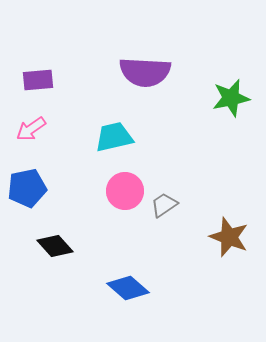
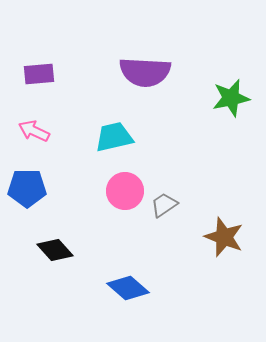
purple rectangle: moved 1 px right, 6 px up
pink arrow: moved 3 px right, 2 px down; rotated 60 degrees clockwise
blue pentagon: rotated 12 degrees clockwise
brown star: moved 5 px left
black diamond: moved 4 px down
